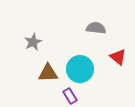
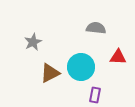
red triangle: rotated 36 degrees counterclockwise
cyan circle: moved 1 px right, 2 px up
brown triangle: moved 2 px right; rotated 25 degrees counterclockwise
purple rectangle: moved 25 px right, 1 px up; rotated 42 degrees clockwise
